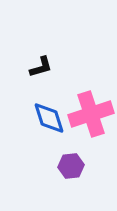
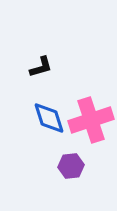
pink cross: moved 6 px down
